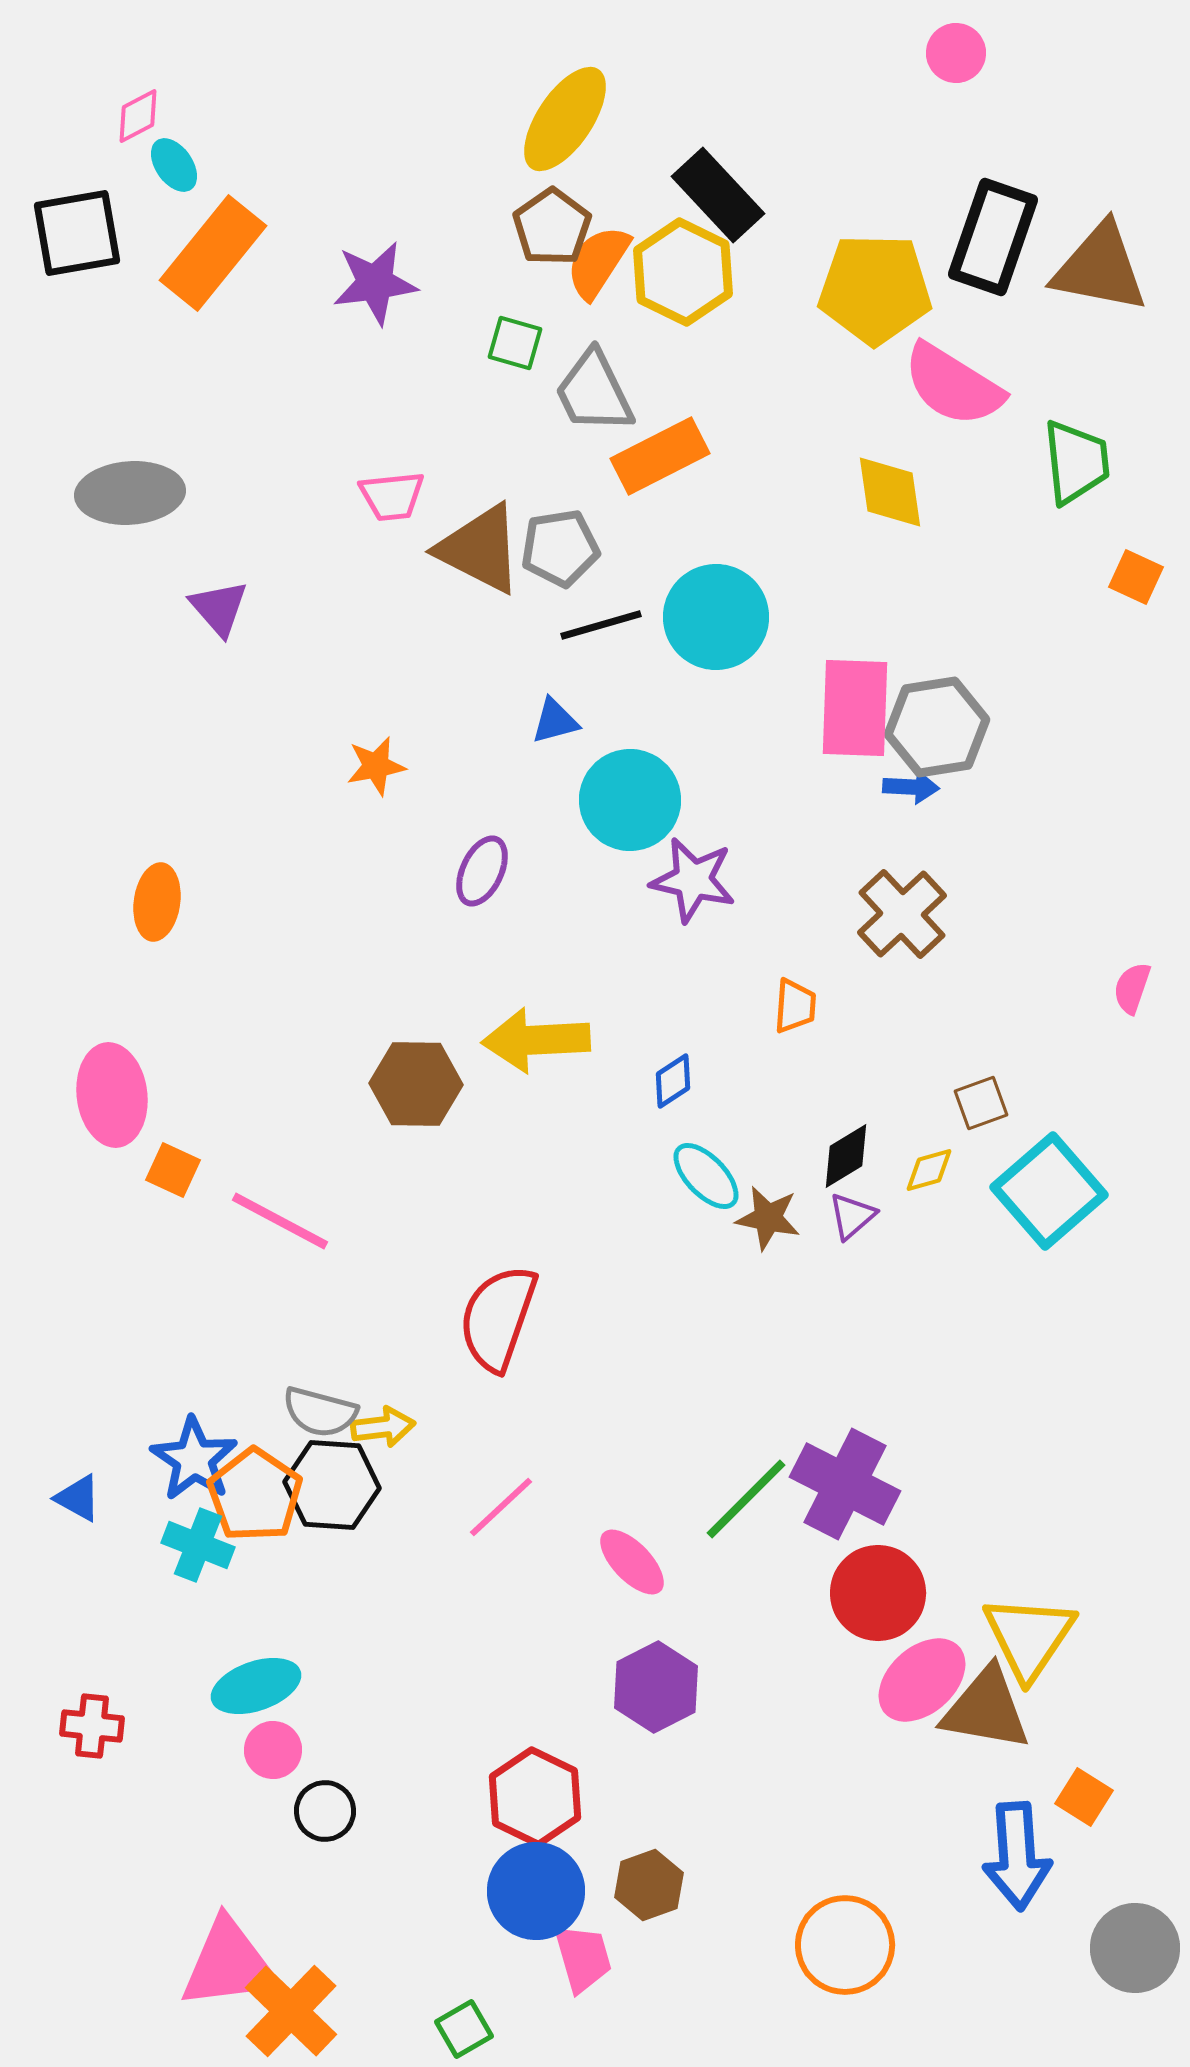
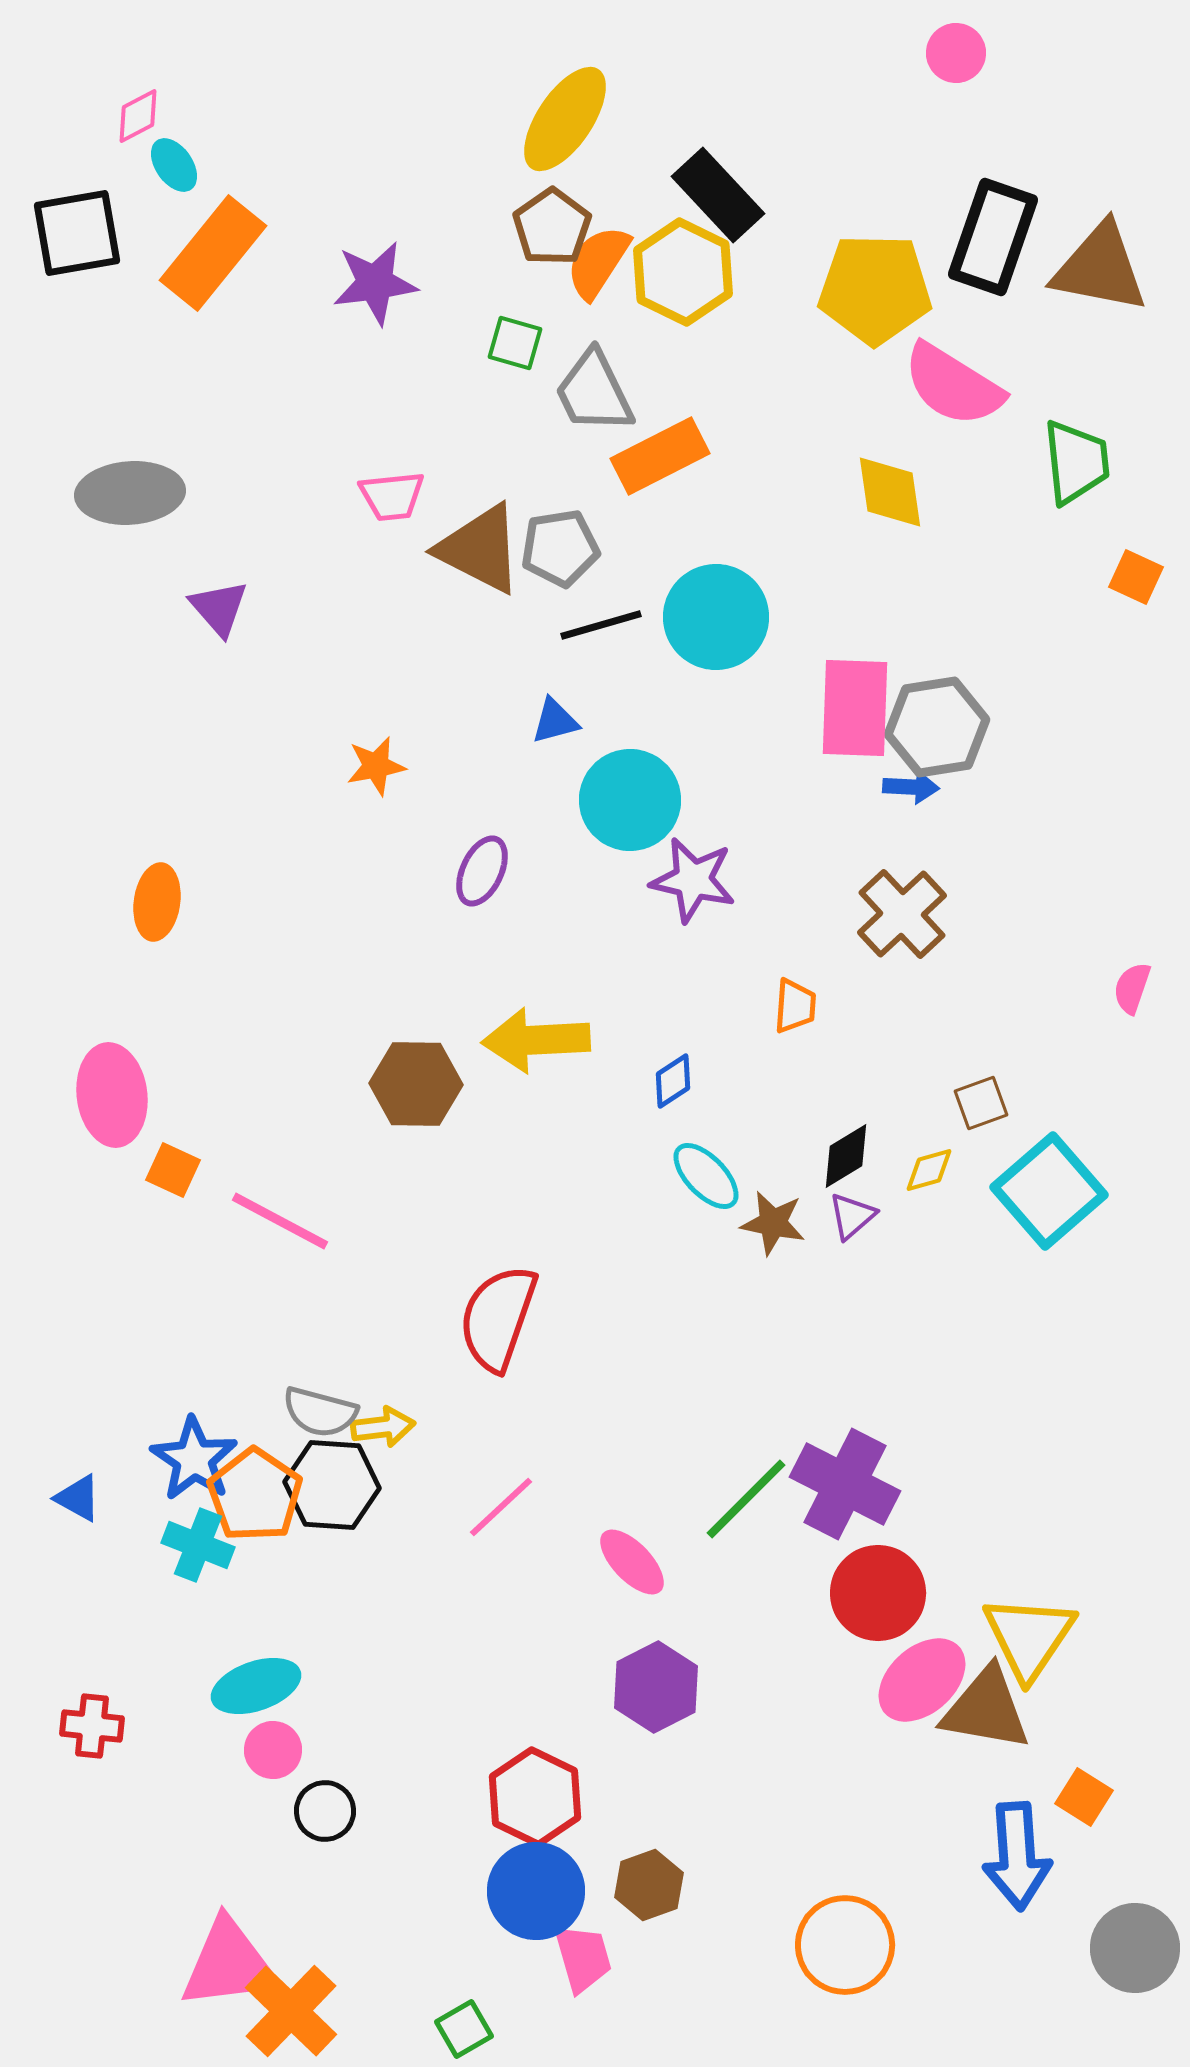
brown star at (768, 1218): moved 5 px right, 5 px down
